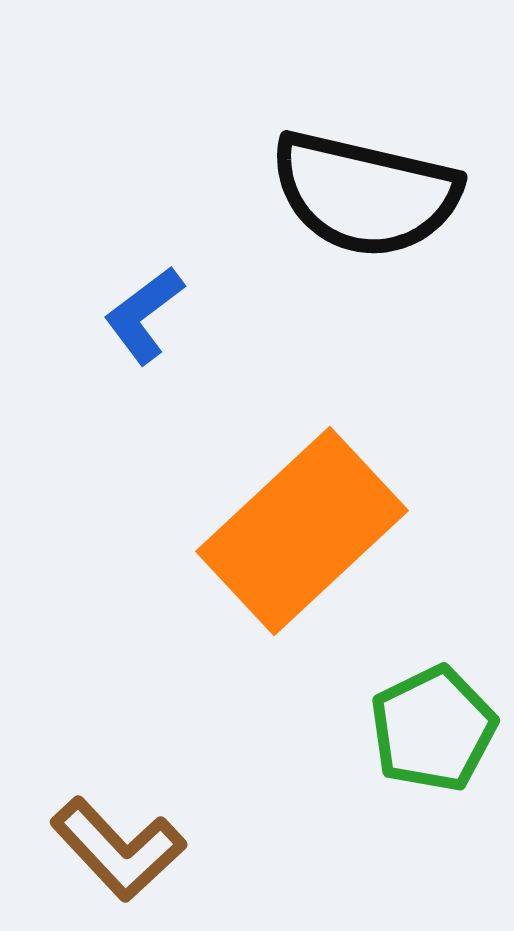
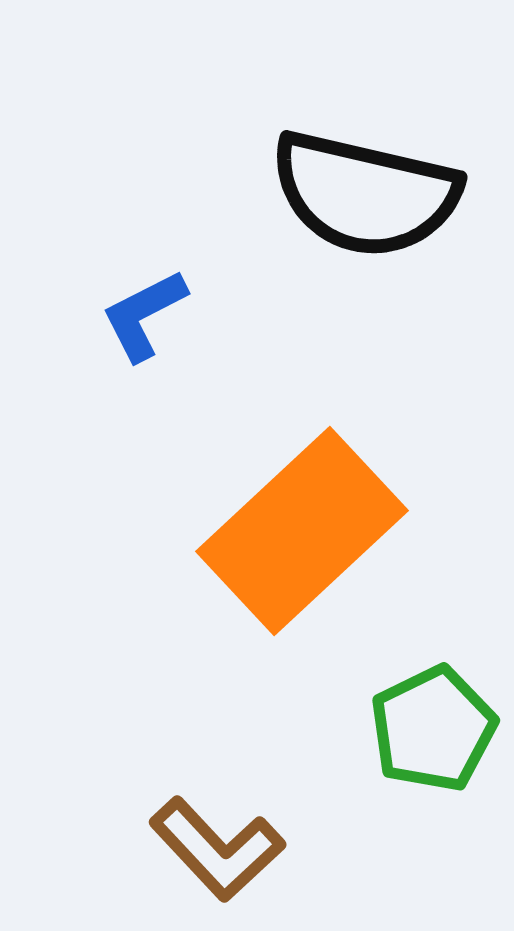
blue L-shape: rotated 10 degrees clockwise
brown L-shape: moved 99 px right
